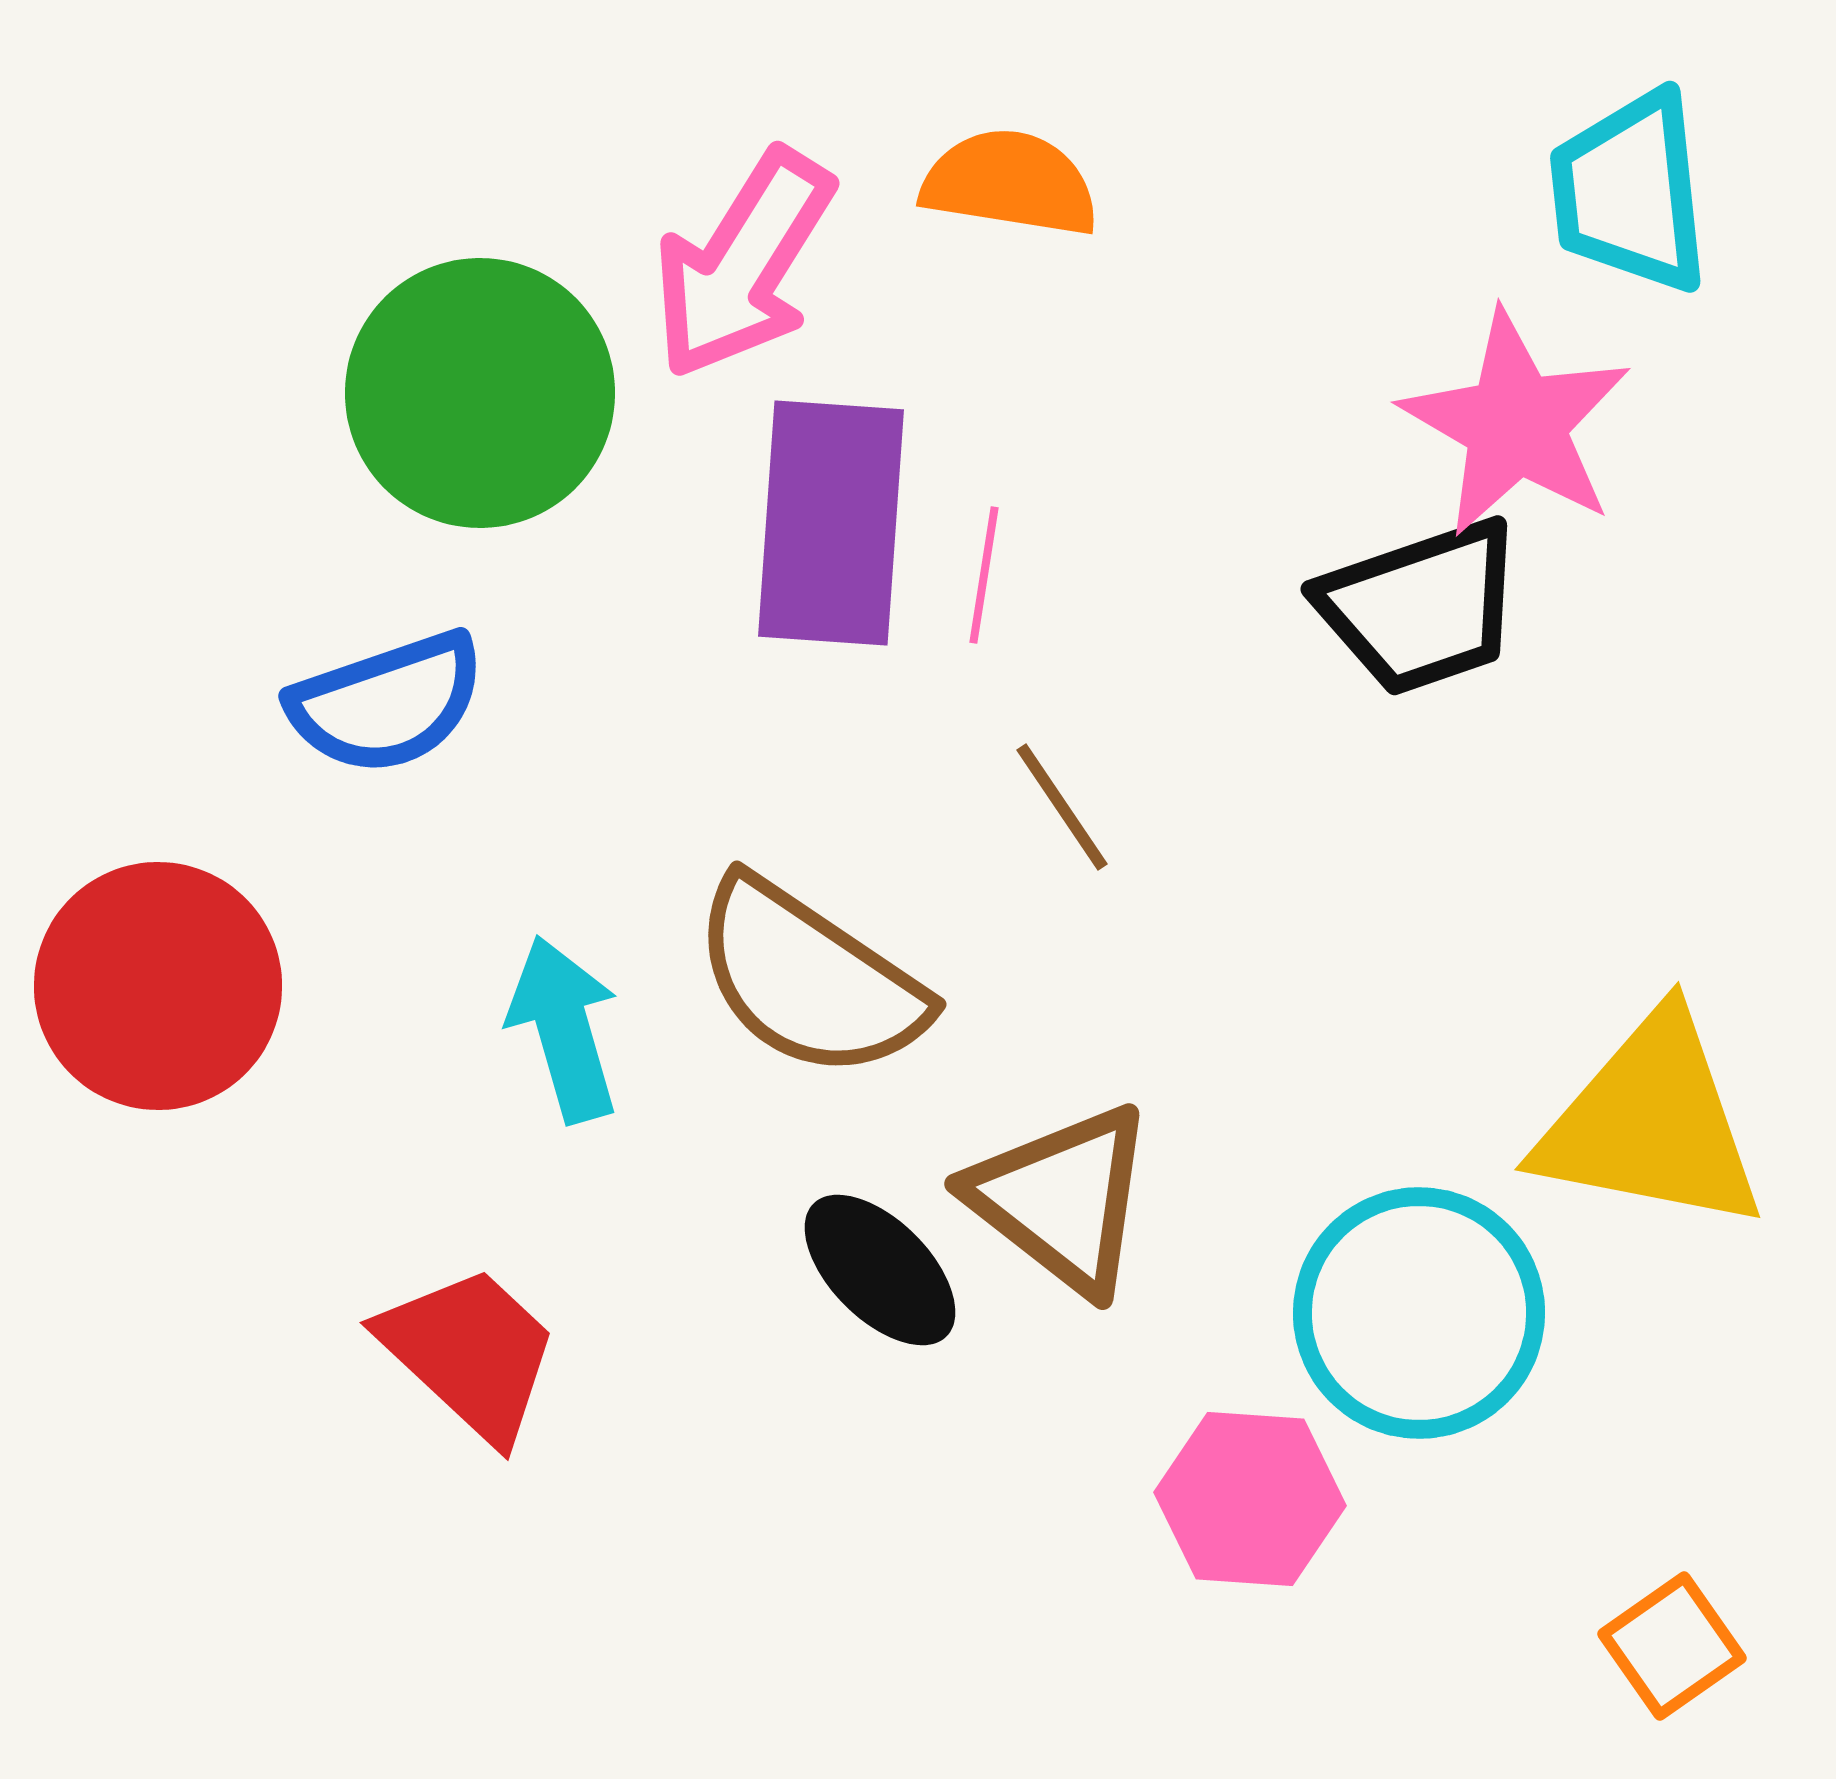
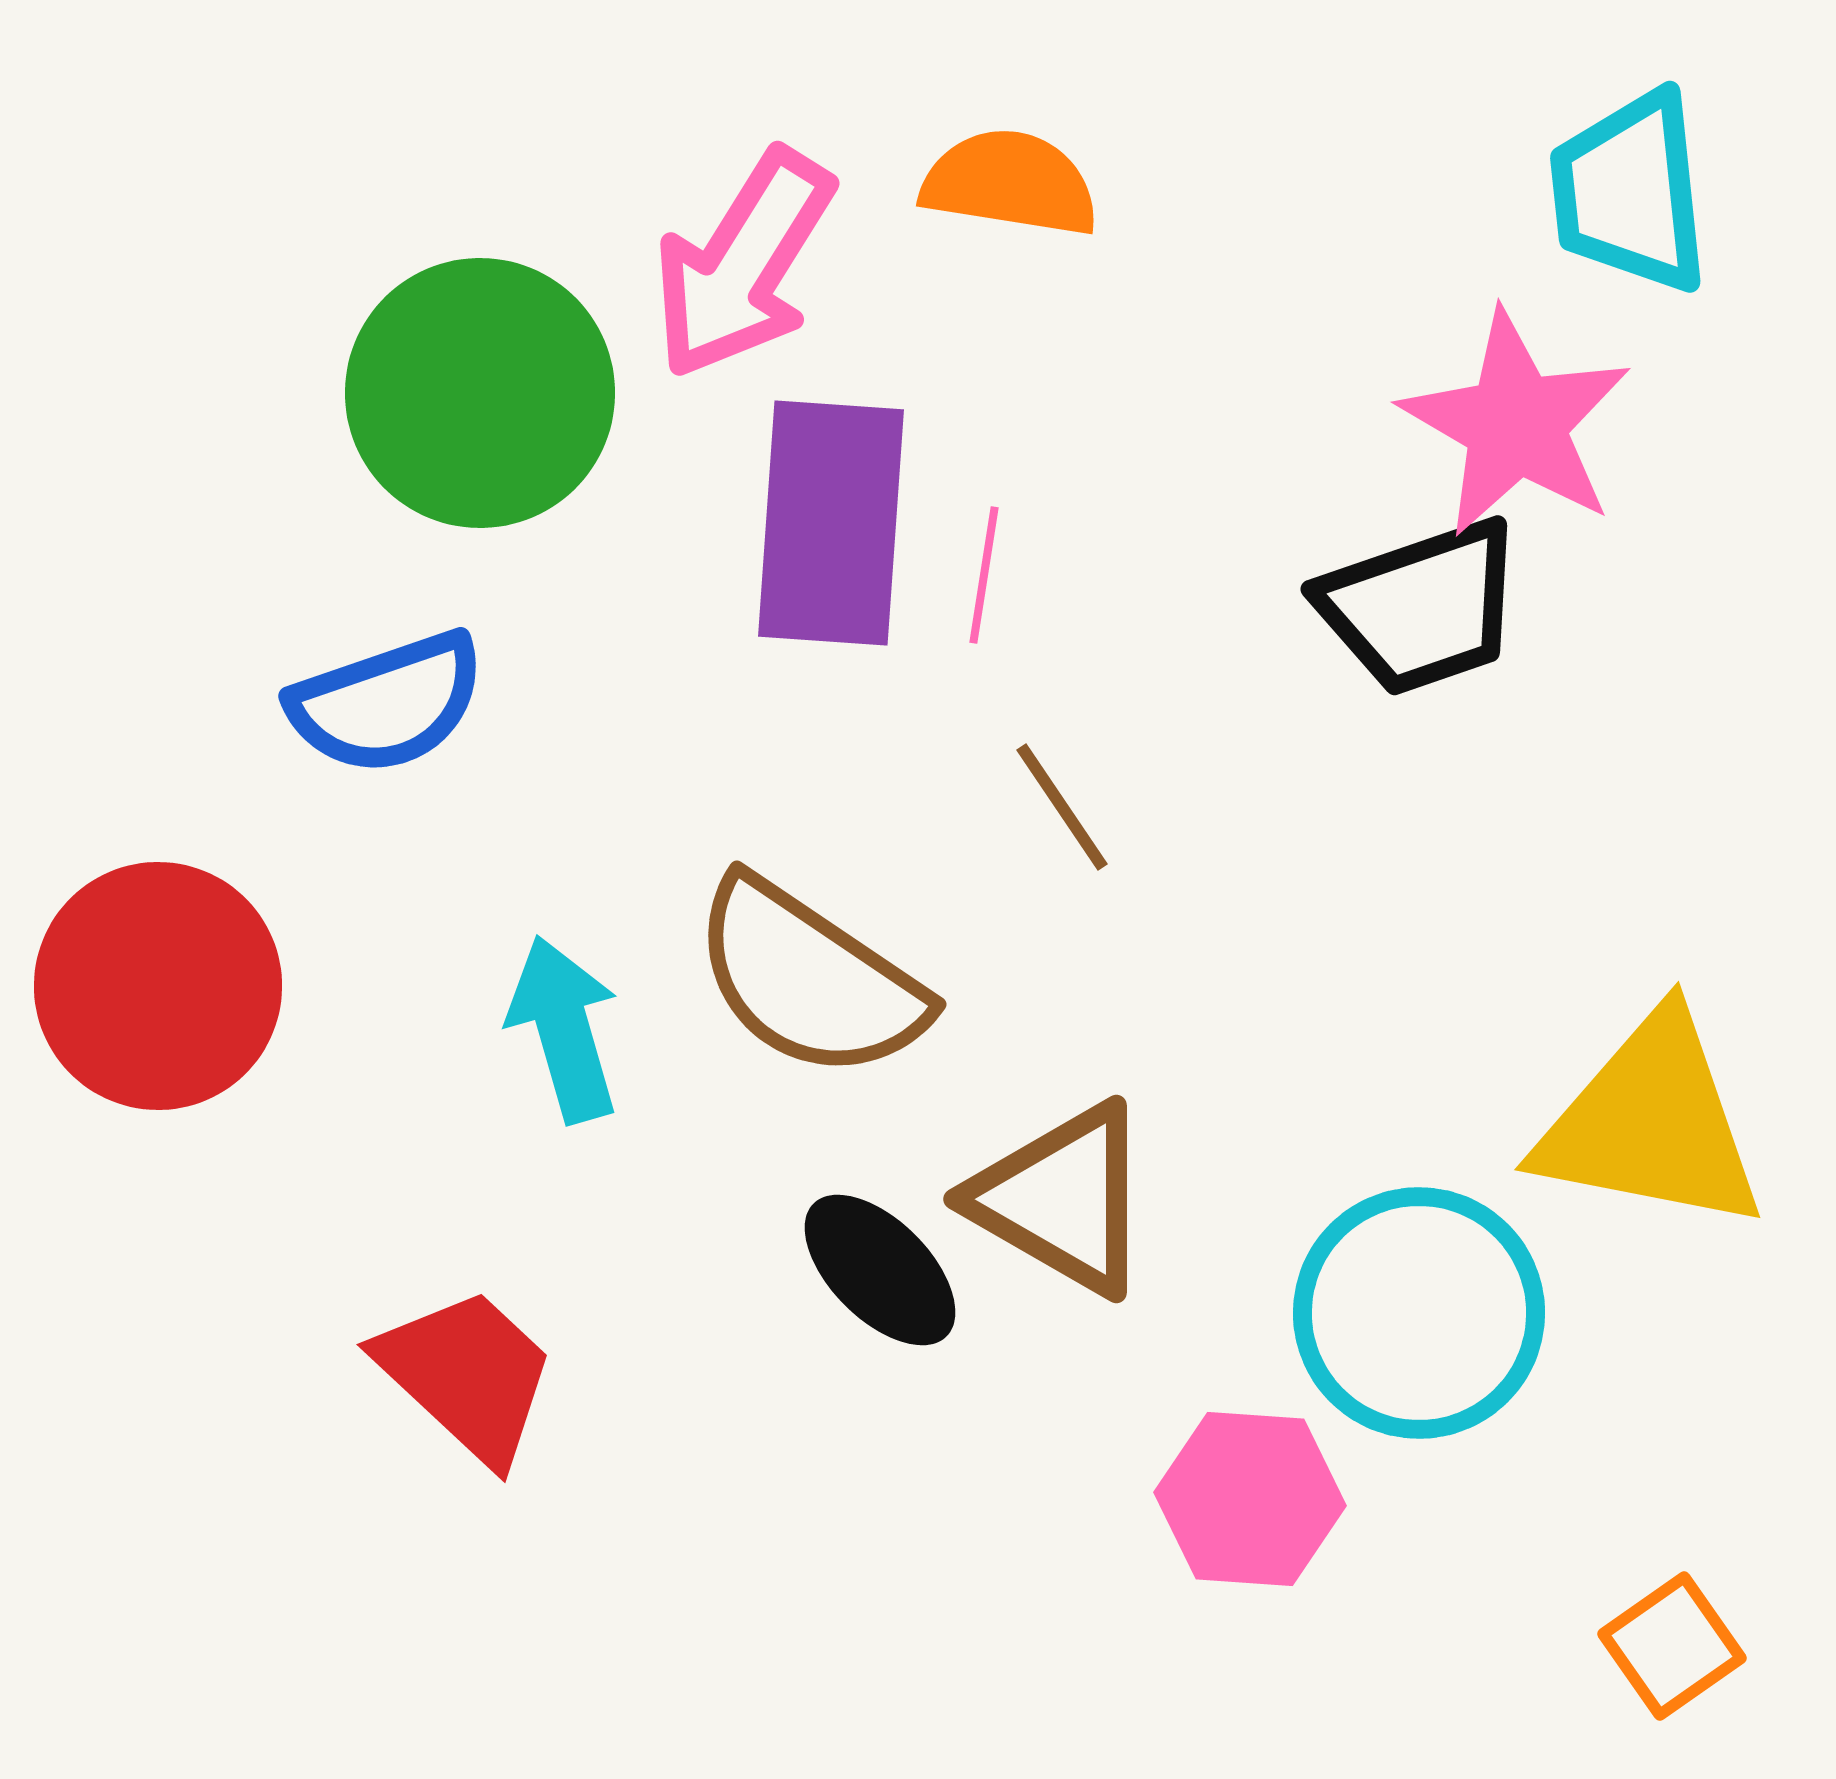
brown triangle: rotated 8 degrees counterclockwise
red trapezoid: moved 3 px left, 22 px down
